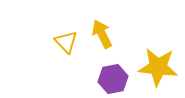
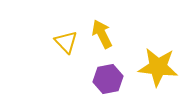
purple hexagon: moved 5 px left
